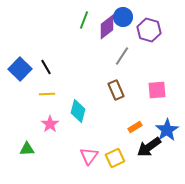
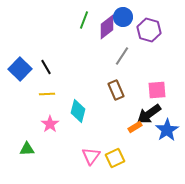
black arrow: moved 33 px up
pink triangle: moved 2 px right
